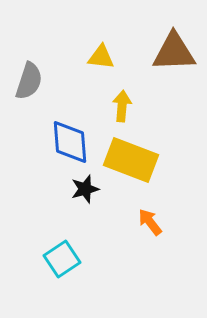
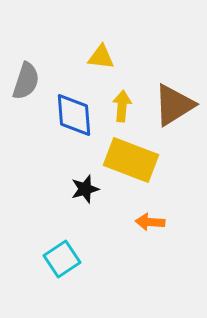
brown triangle: moved 53 px down; rotated 30 degrees counterclockwise
gray semicircle: moved 3 px left
blue diamond: moved 4 px right, 27 px up
orange arrow: rotated 48 degrees counterclockwise
